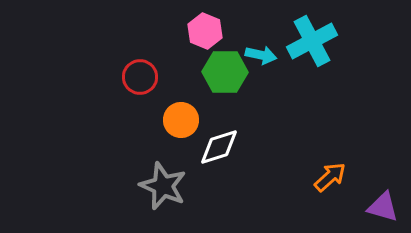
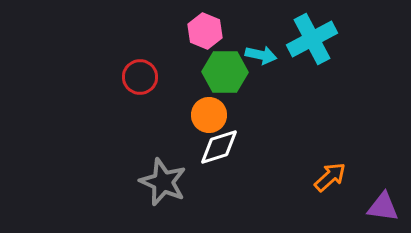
cyan cross: moved 2 px up
orange circle: moved 28 px right, 5 px up
gray star: moved 4 px up
purple triangle: rotated 8 degrees counterclockwise
